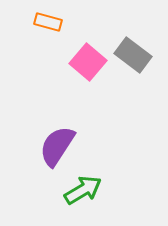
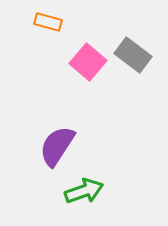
green arrow: moved 1 px right, 1 px down; rotated 12 degrees clockwise
